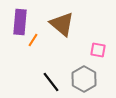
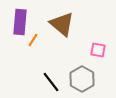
gray hexagon: moved 2 px left
